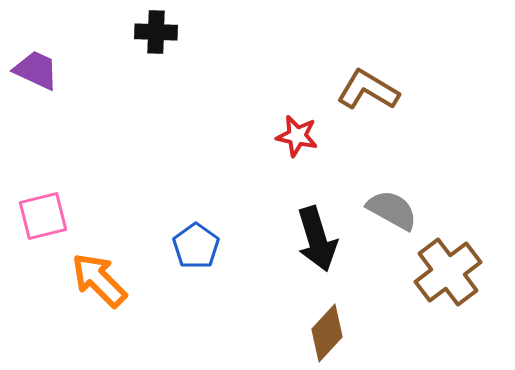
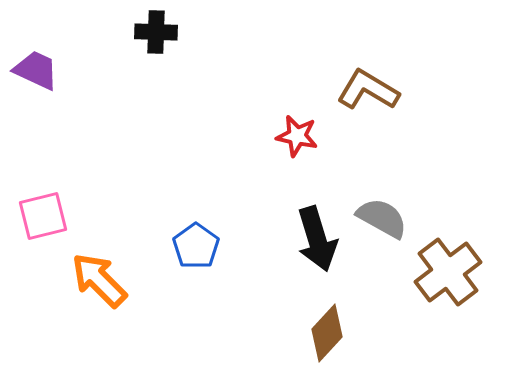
gray semicircle: moved 10 px left, 8 px down
